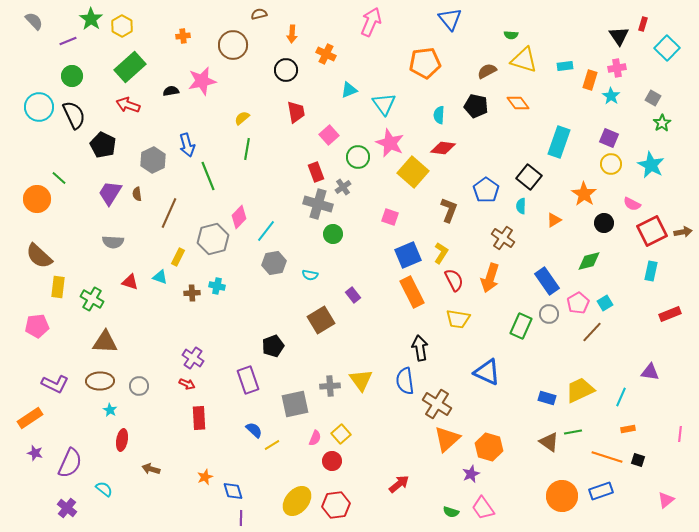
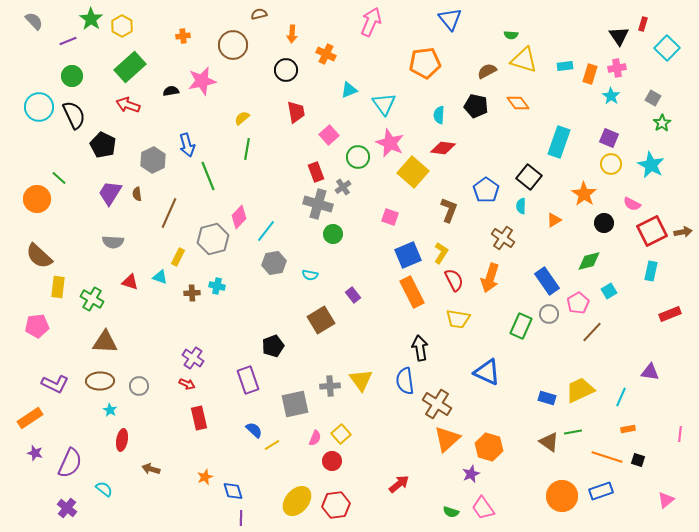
orange rectangle at (590, 80): moved 6 px up
cyan square at (605, 303): moved 4 px right, 12 px up
red rectangle at (199, 418): rotated 10 degrees counterclockwise
